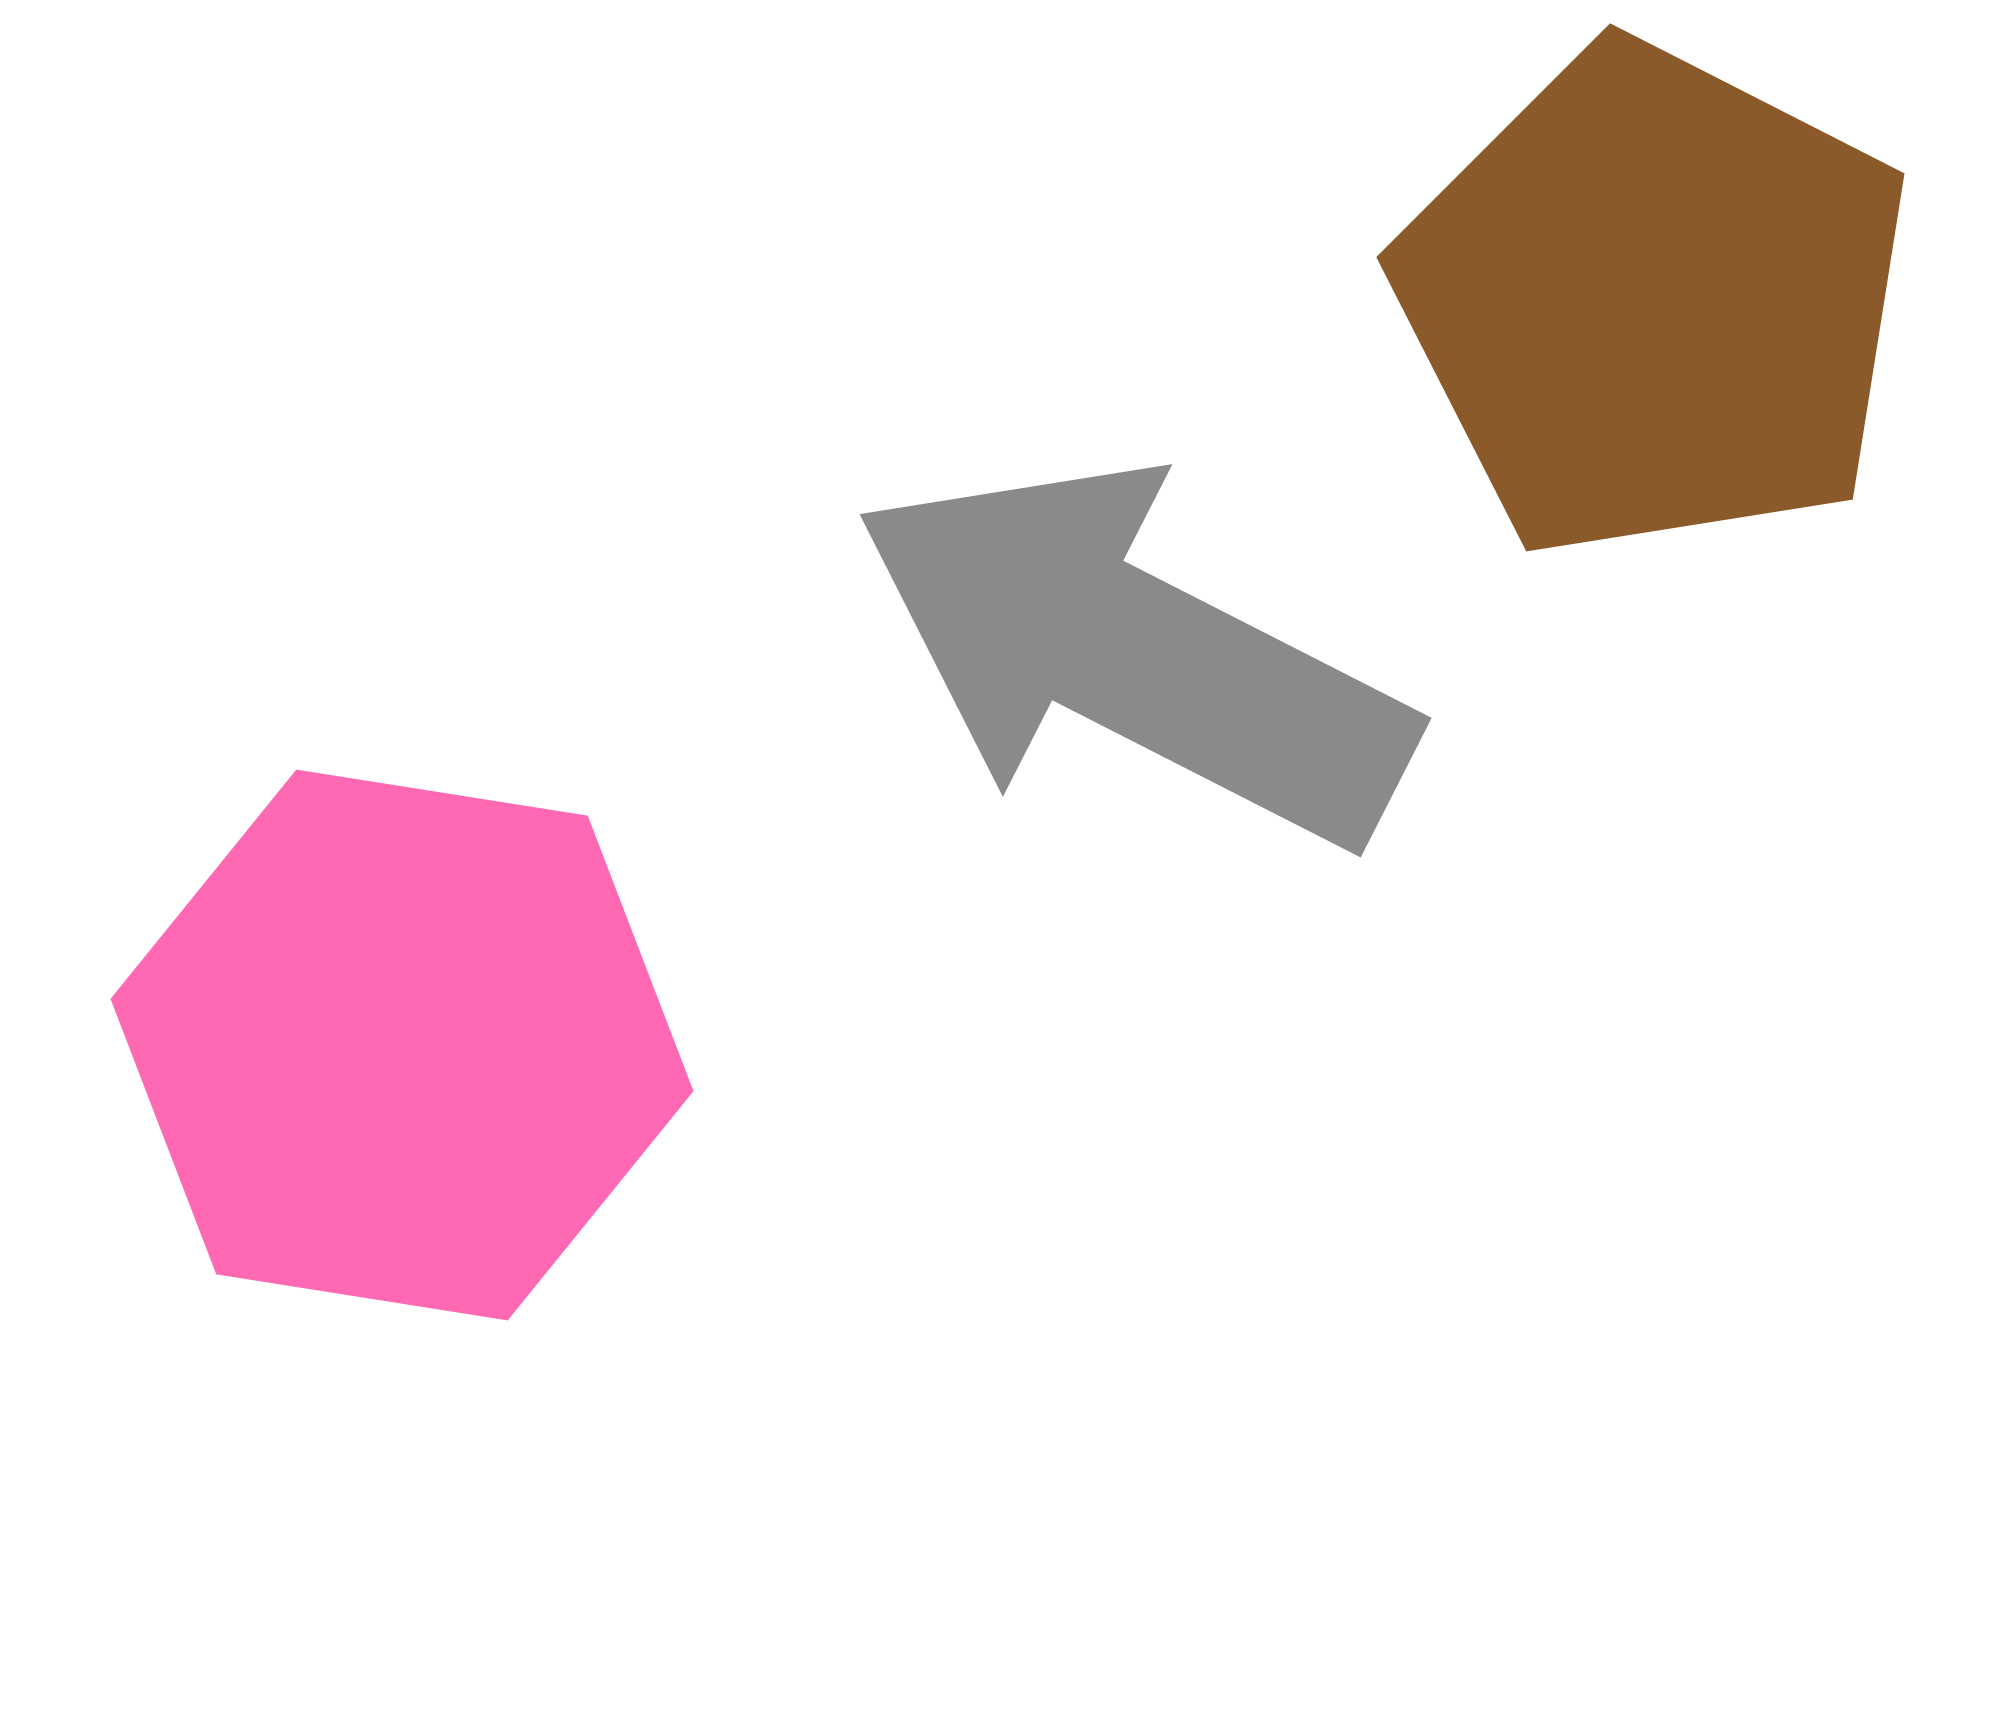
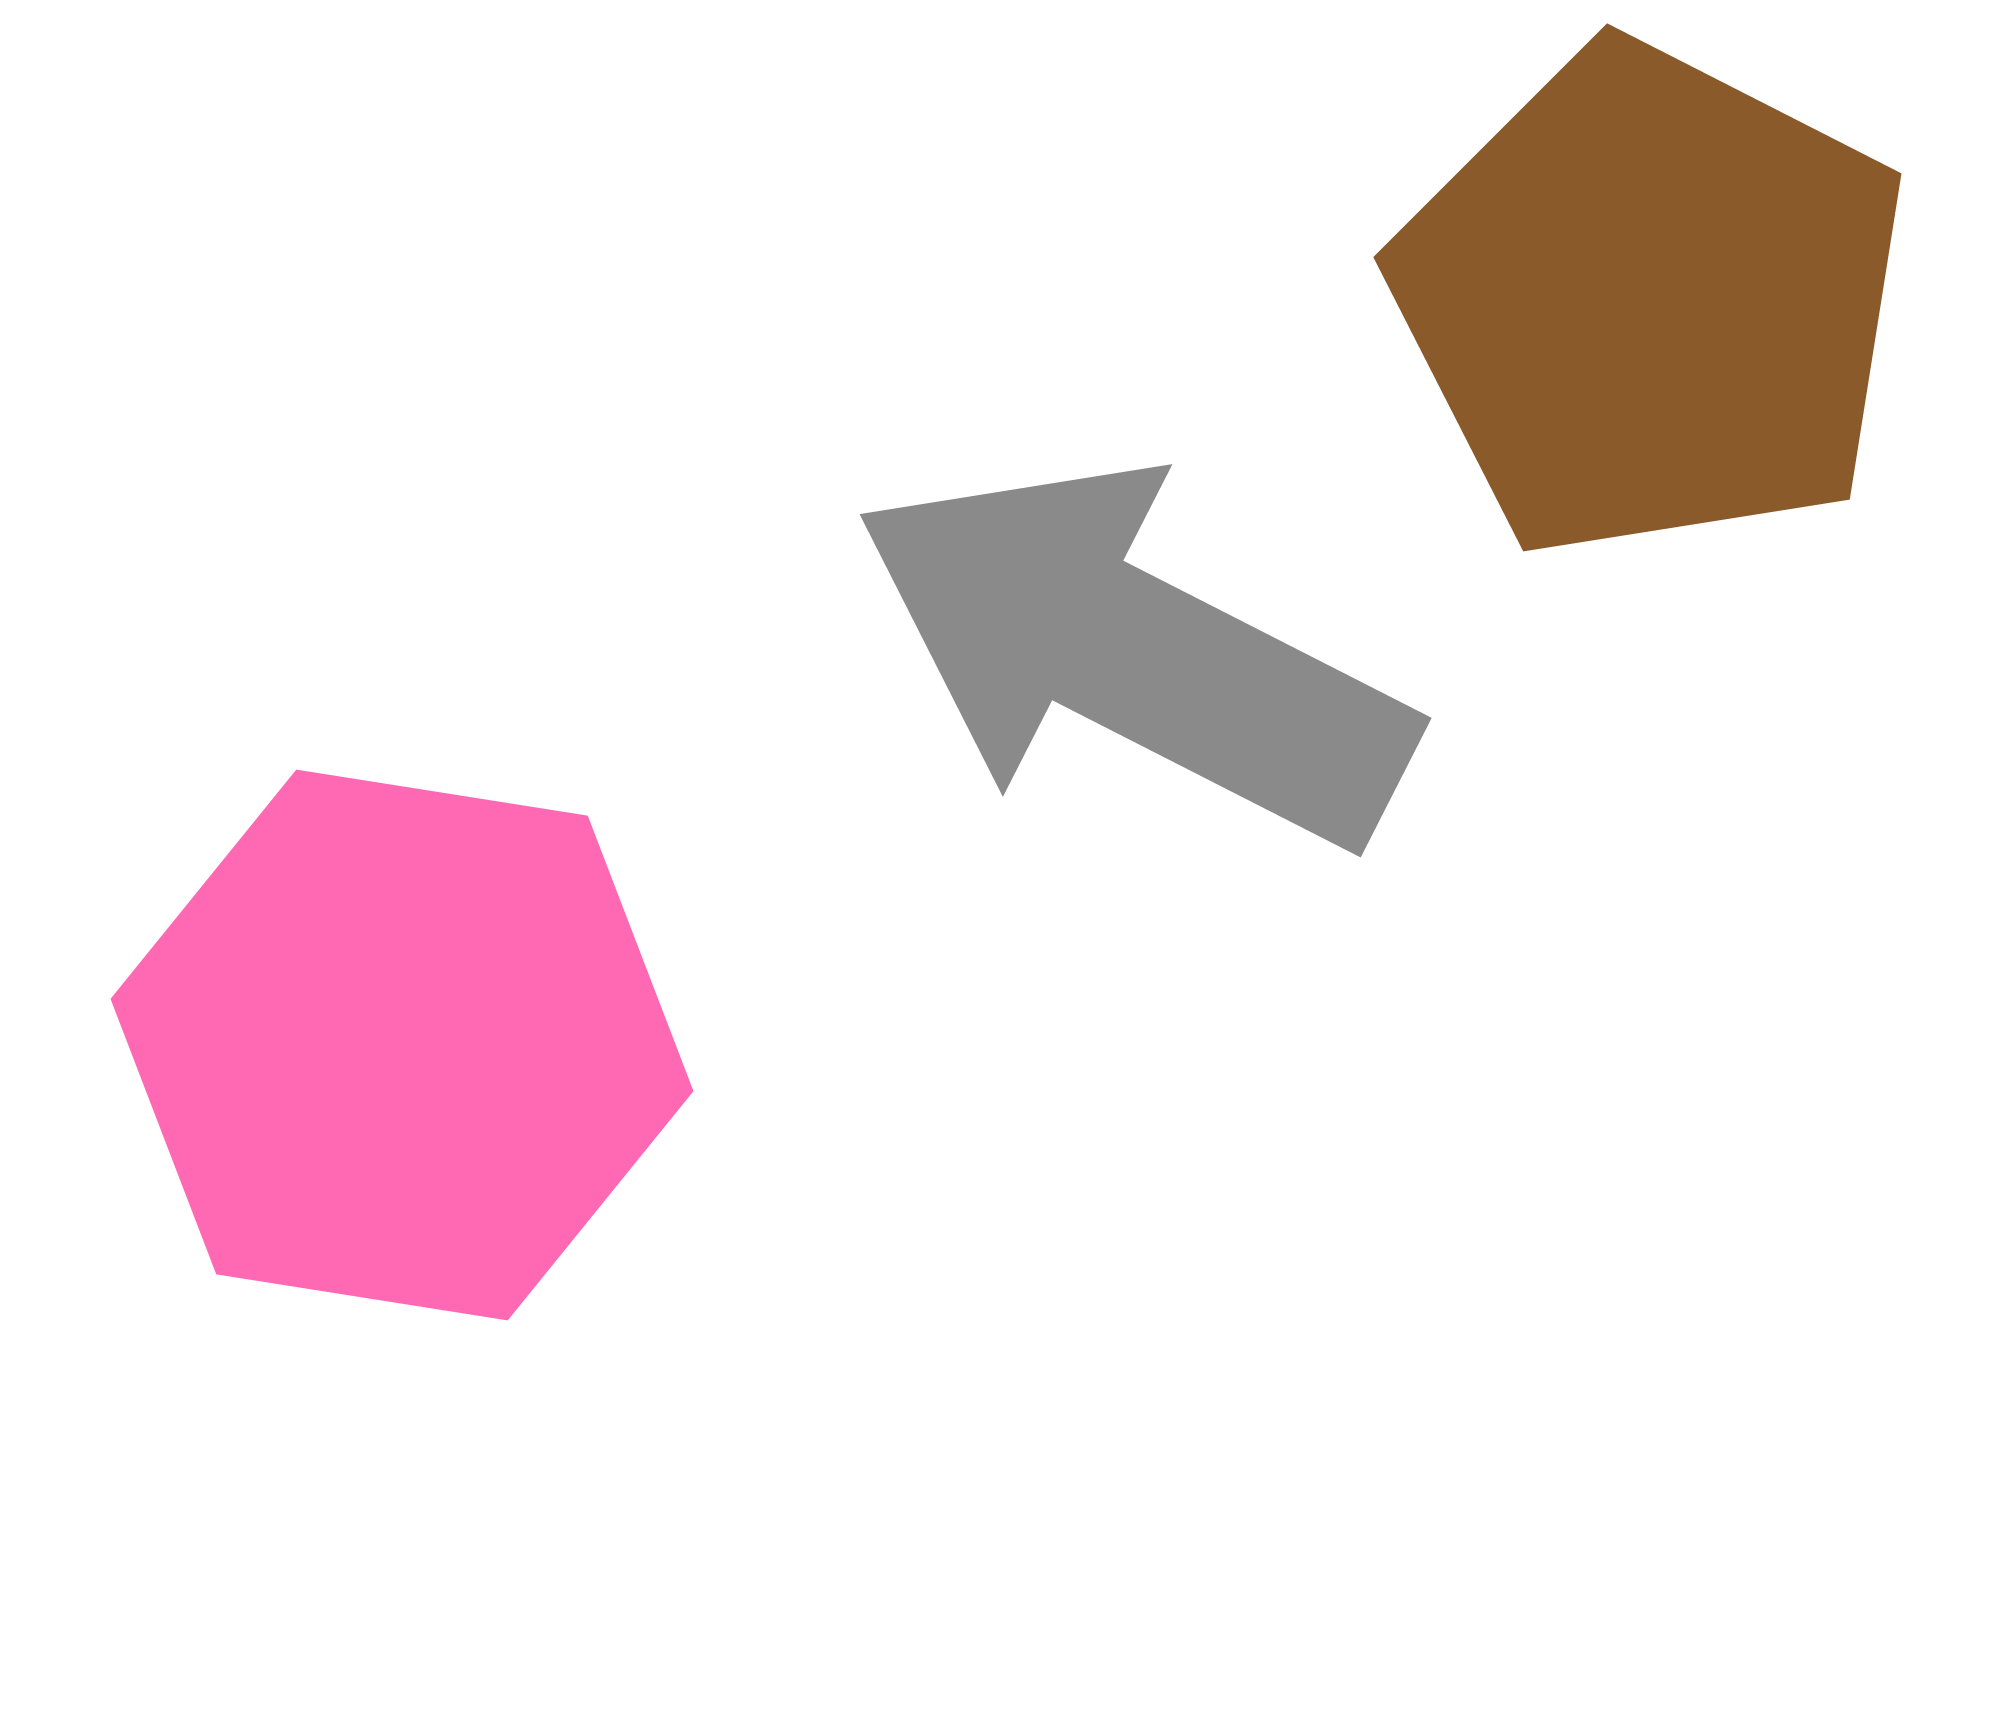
brown pentagon: moved 3 px left
